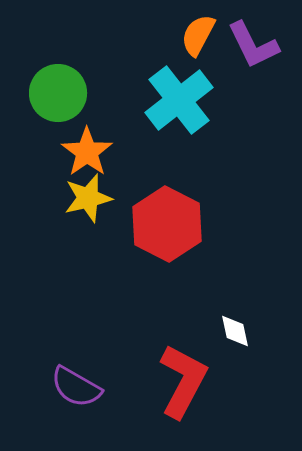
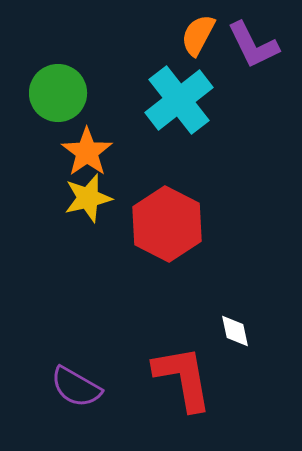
red L-shape: moved 3 px up; rotated 38 degrees counterclockwise
